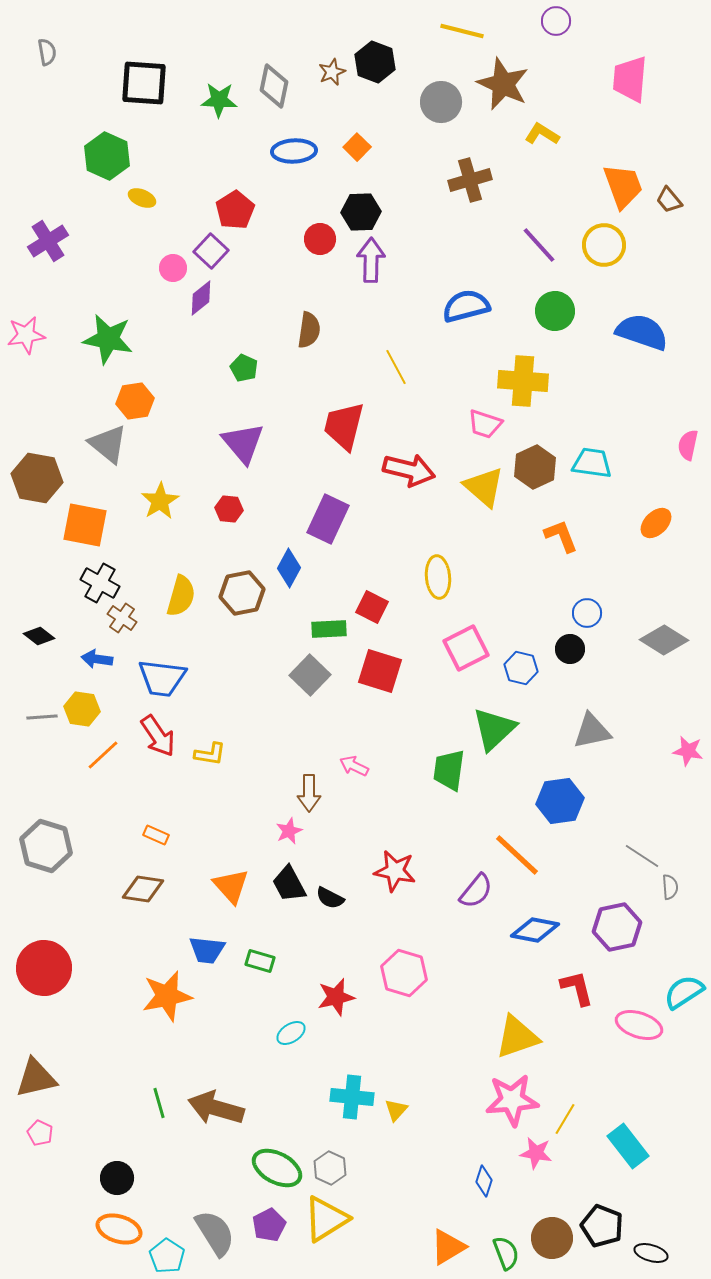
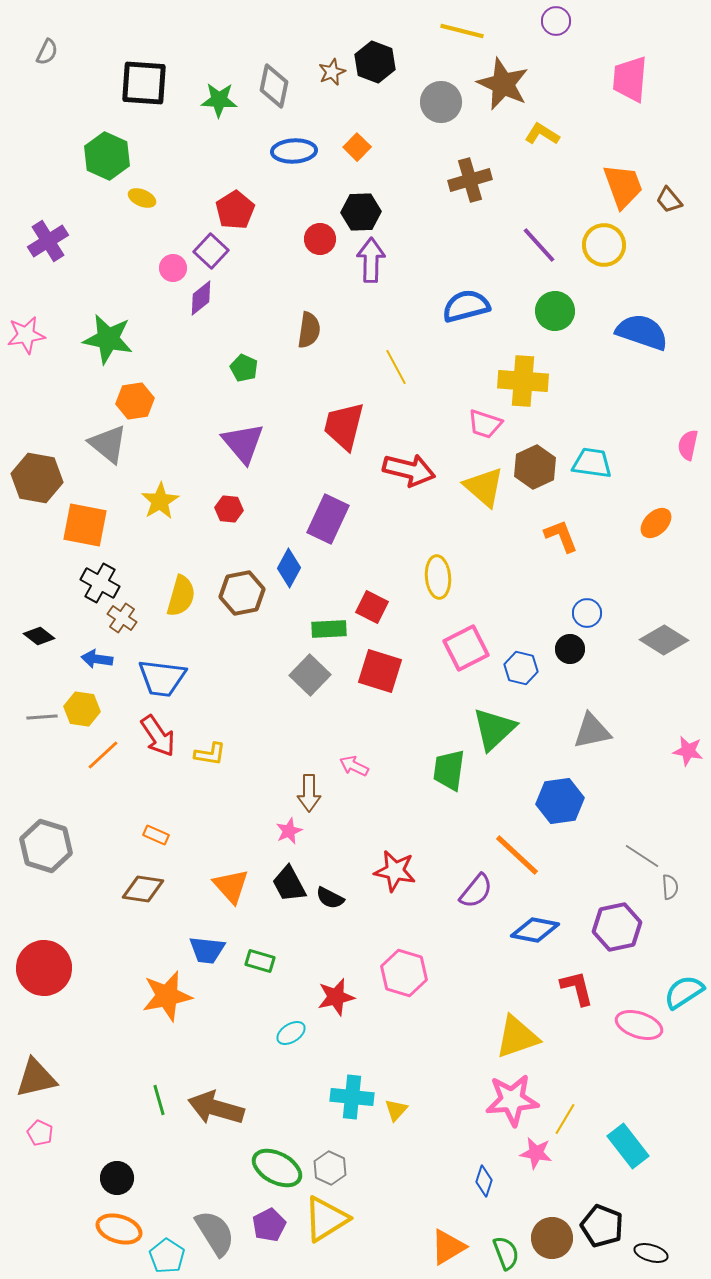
gray semicircle at (47, 52): rotated 36 degrees clockwise
green line at (159, 1103): moved 3 px up
